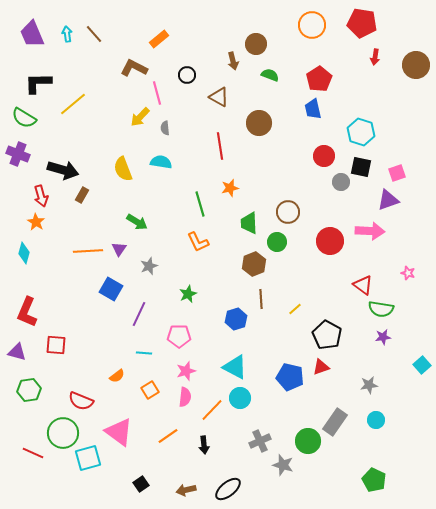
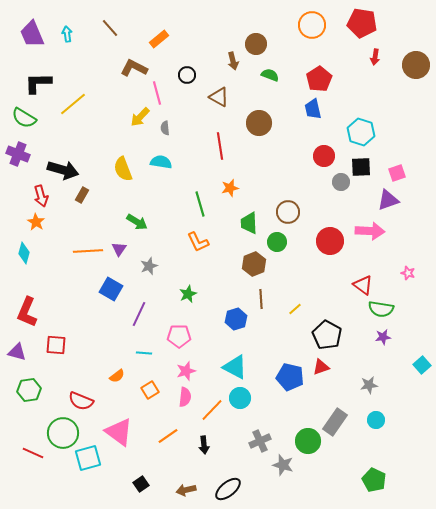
brown line at (94, 34): moved 16 px right, 6 px up
black square at (361, 167): rotated 15 degrees counterclockwise
